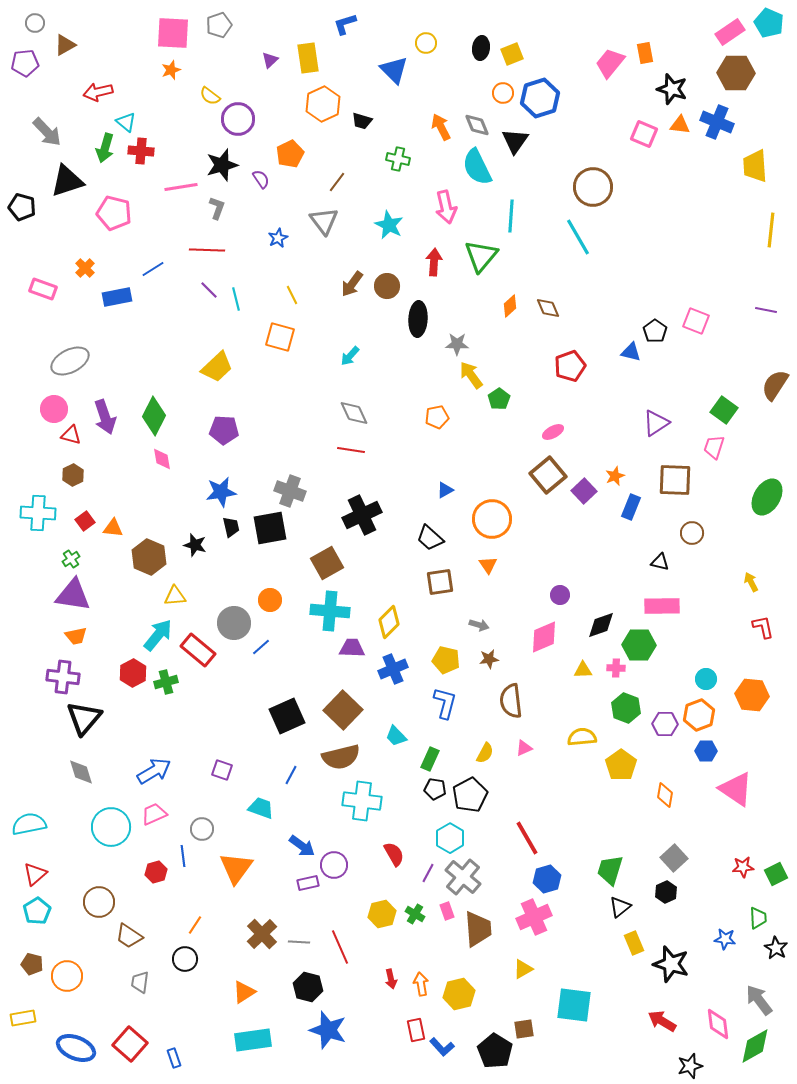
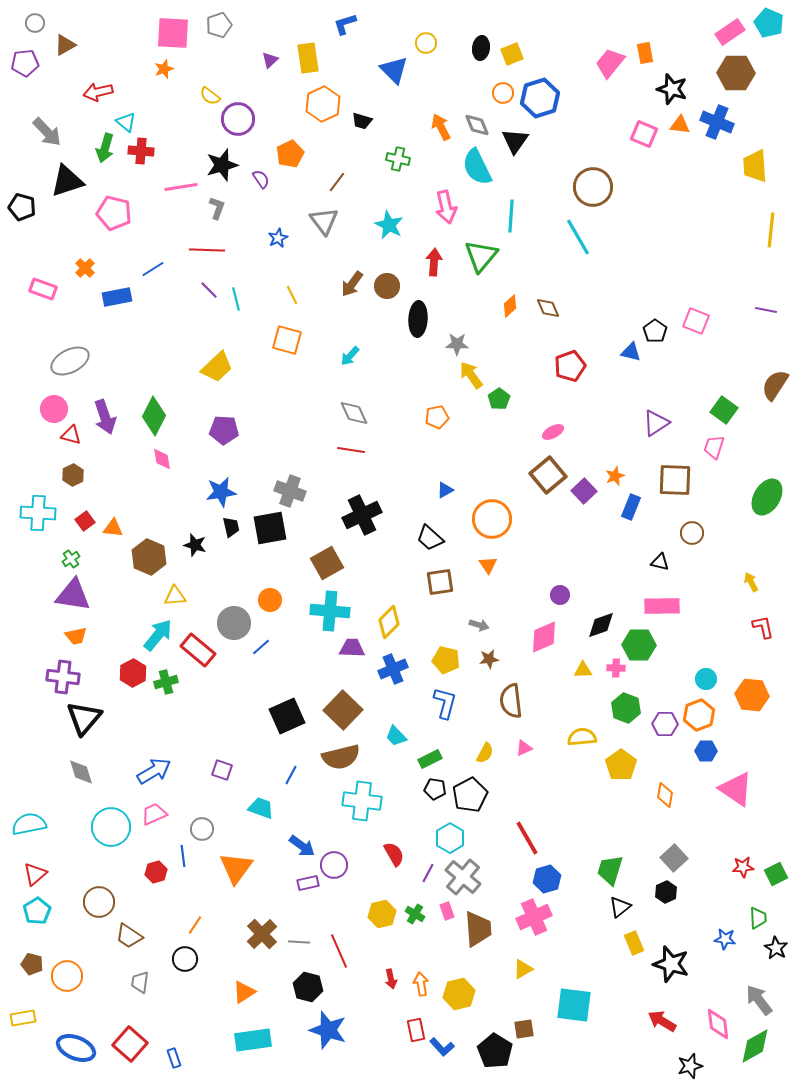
orange star at (171, 70): moved 7 px left, 1 px up
orange square at (280, 337): moved 7 px right, 3 px down
green rectangle at (430, 759): rotated 40 degrees clockwise
red line at (340, 947): moved 1 px left, 4 px down
